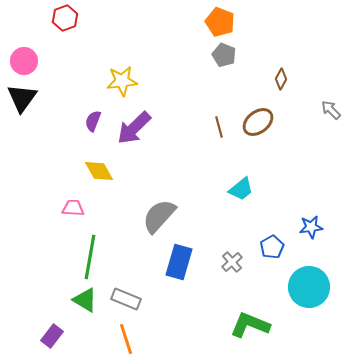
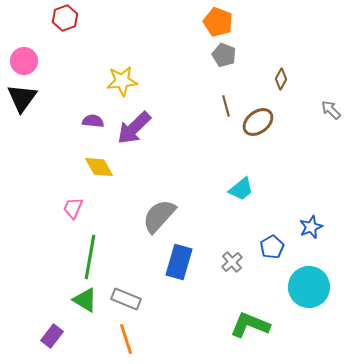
orange pentagon: moved 2 px left
purple semicircle: rotated 75 degrees clockwise
brown line: moved 7 px right, 21 px up
yellow diamond: moved 4 px up
pink trapezoid: rotated 70 degrees counterclockwise
blue star: rotated 15 degrees counterclockwise
